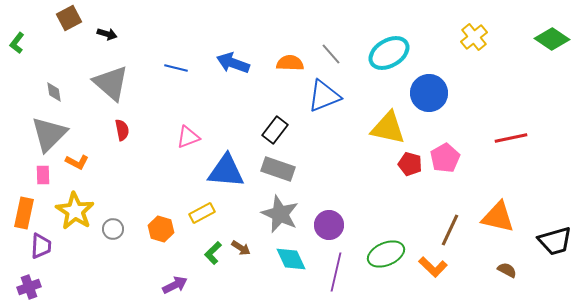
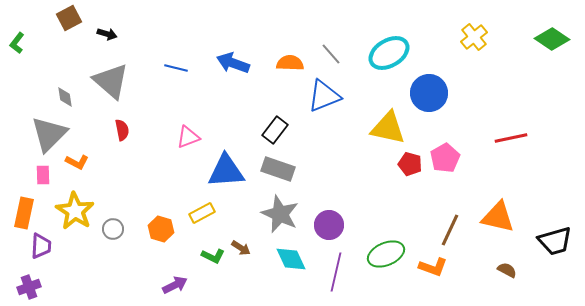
gray triangle at (111, 83): moved 2 px up
gray diamond at (54, 92): moved 11 px right, 5 px down
blue triangle at (226, 171): rotated 9 degrees counterclockwise
green L-shape at (213, 253): moved 3 px down; rotated 110 degrees counterclockwise
orange L-shape at (433, 267): rotated 24 degrees counterclockwise
